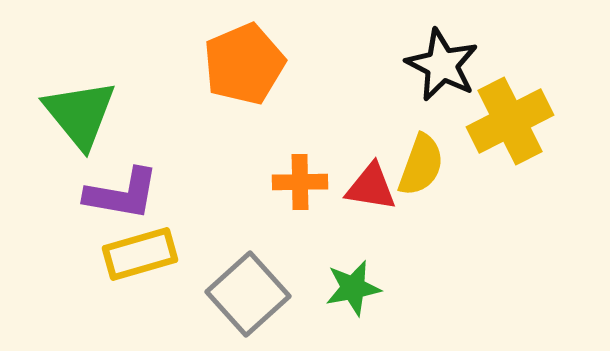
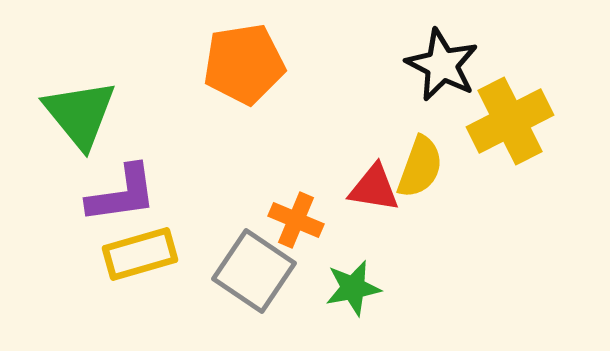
orange pentagon: rotated 14 degrees clockwise
yellow semicircle: moved 1 px left, 2 px down
orange cross: moved 4 px left, 38 px down; rotated 24 degrees clockwise
red triangle: moved 3 px right, 1 px down
purple L-shape: rotated 18 degrees counterclockwise
gray square: moved 6 px right, 23 px up; rotated 14 degrees counterclockwise
